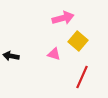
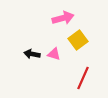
yellow square: moved 1 px up; rotated 12 degrees clockwise
black arrow: moved 21 px right, 2 px up
red line: moved 1 px right, 1 px down
